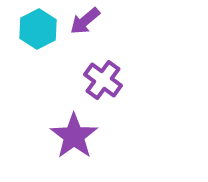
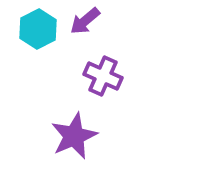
purple cross: moved 4 px up; rotated 12 degrees counterclockwise
purple star: rotated 12 degrees clockwise
